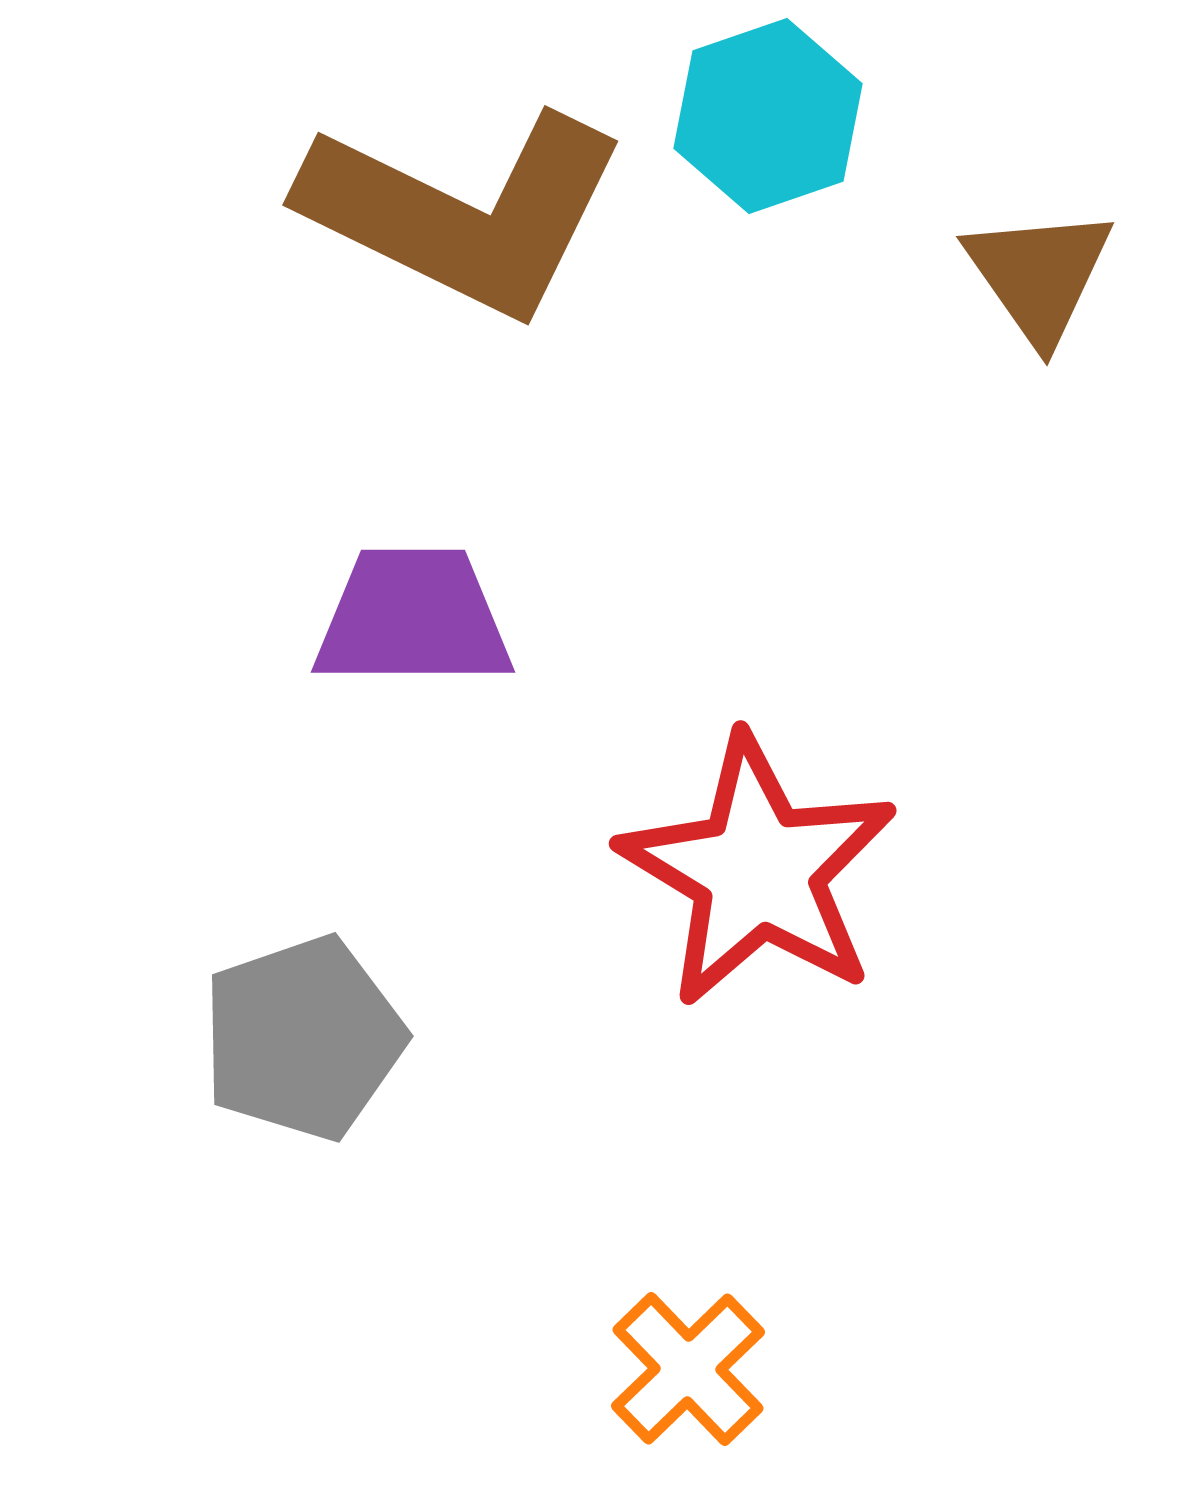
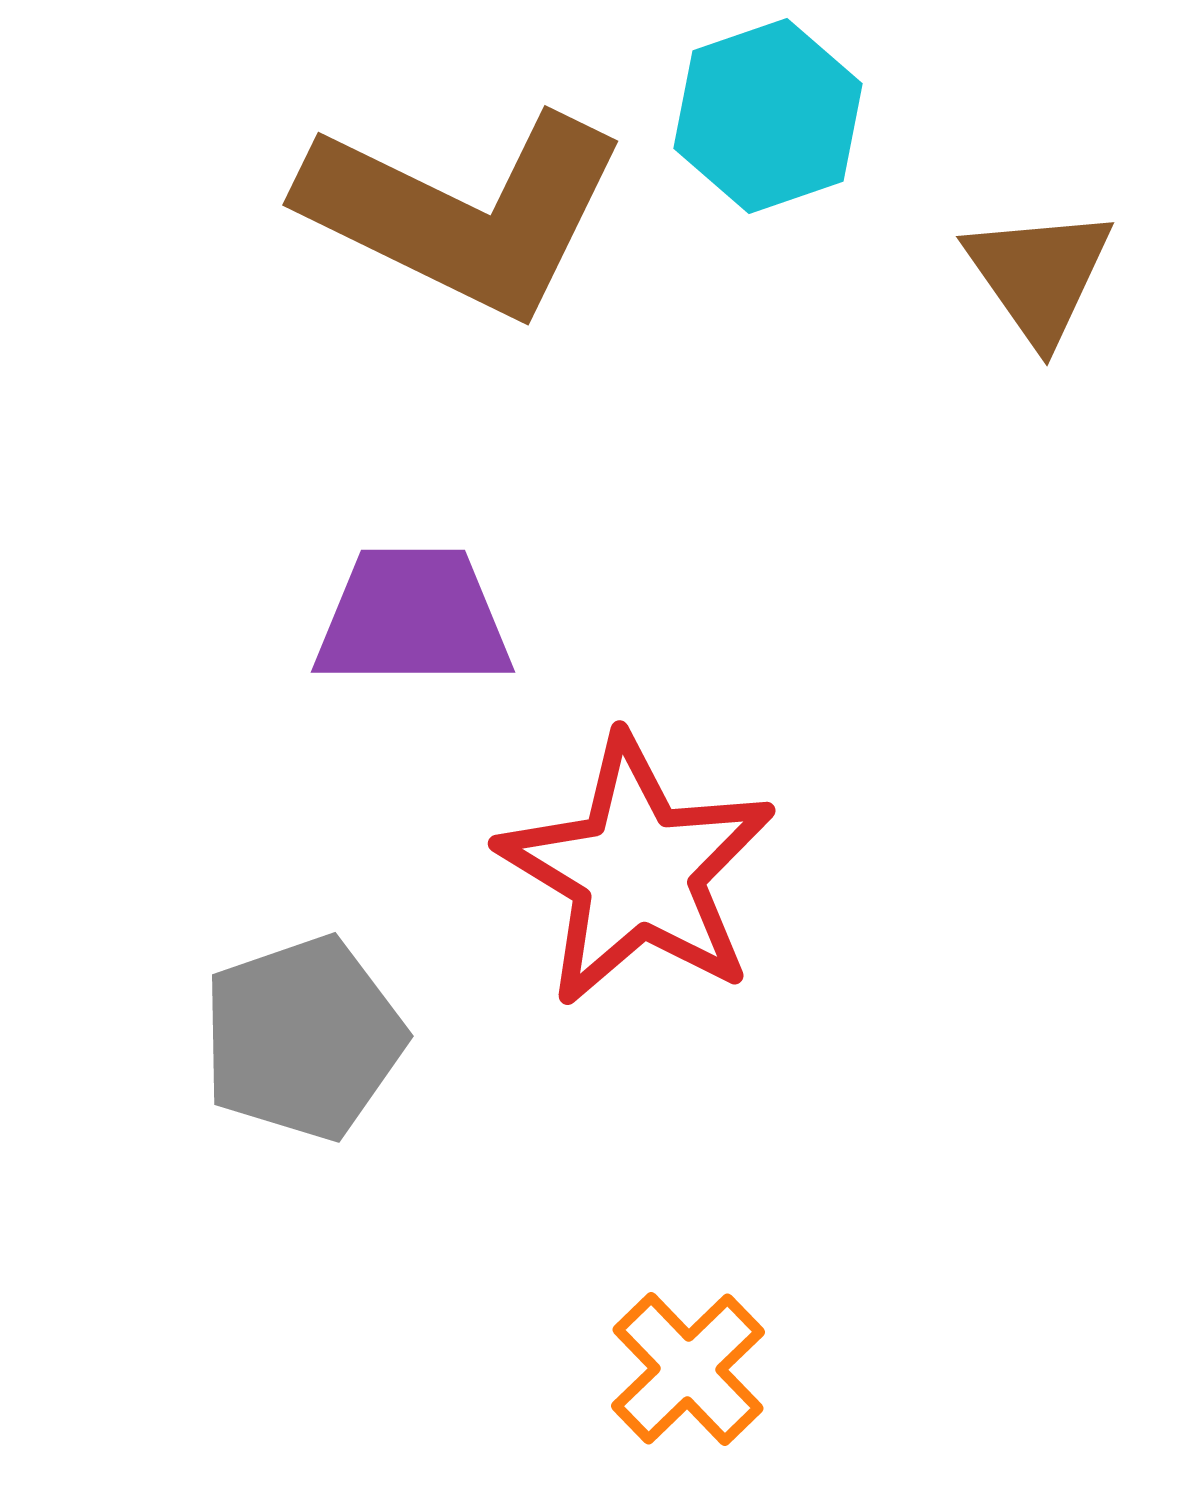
red star: moved 121 px left
